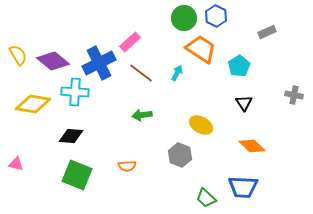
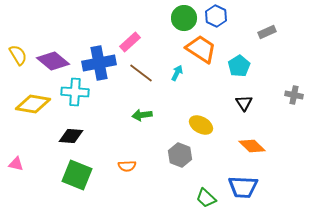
blue cross: rotated 16 degrees clockwise
